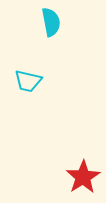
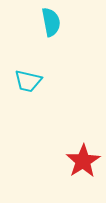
red star: moved 16 px up
